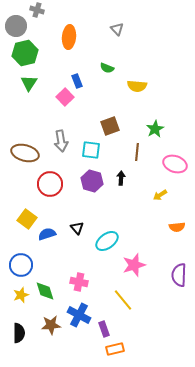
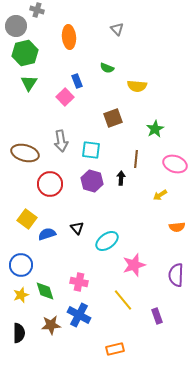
orange ellipse: rotated 10 degrees counterclockwise
brown square: moved 3 px right, 8 px up
brown line: moved 1 px left, 7 px down
purple semicircle: moved 3 px left
purple rectangle: moved 53 px right, 13 px up
